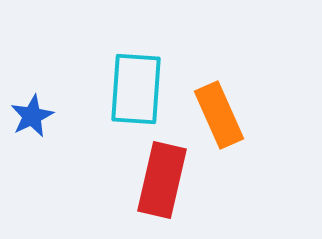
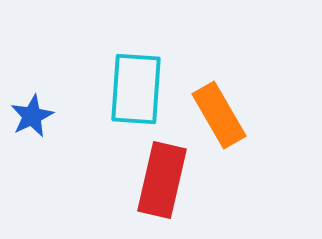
orange rectangle: rotated 6 degrees counterclockwise
